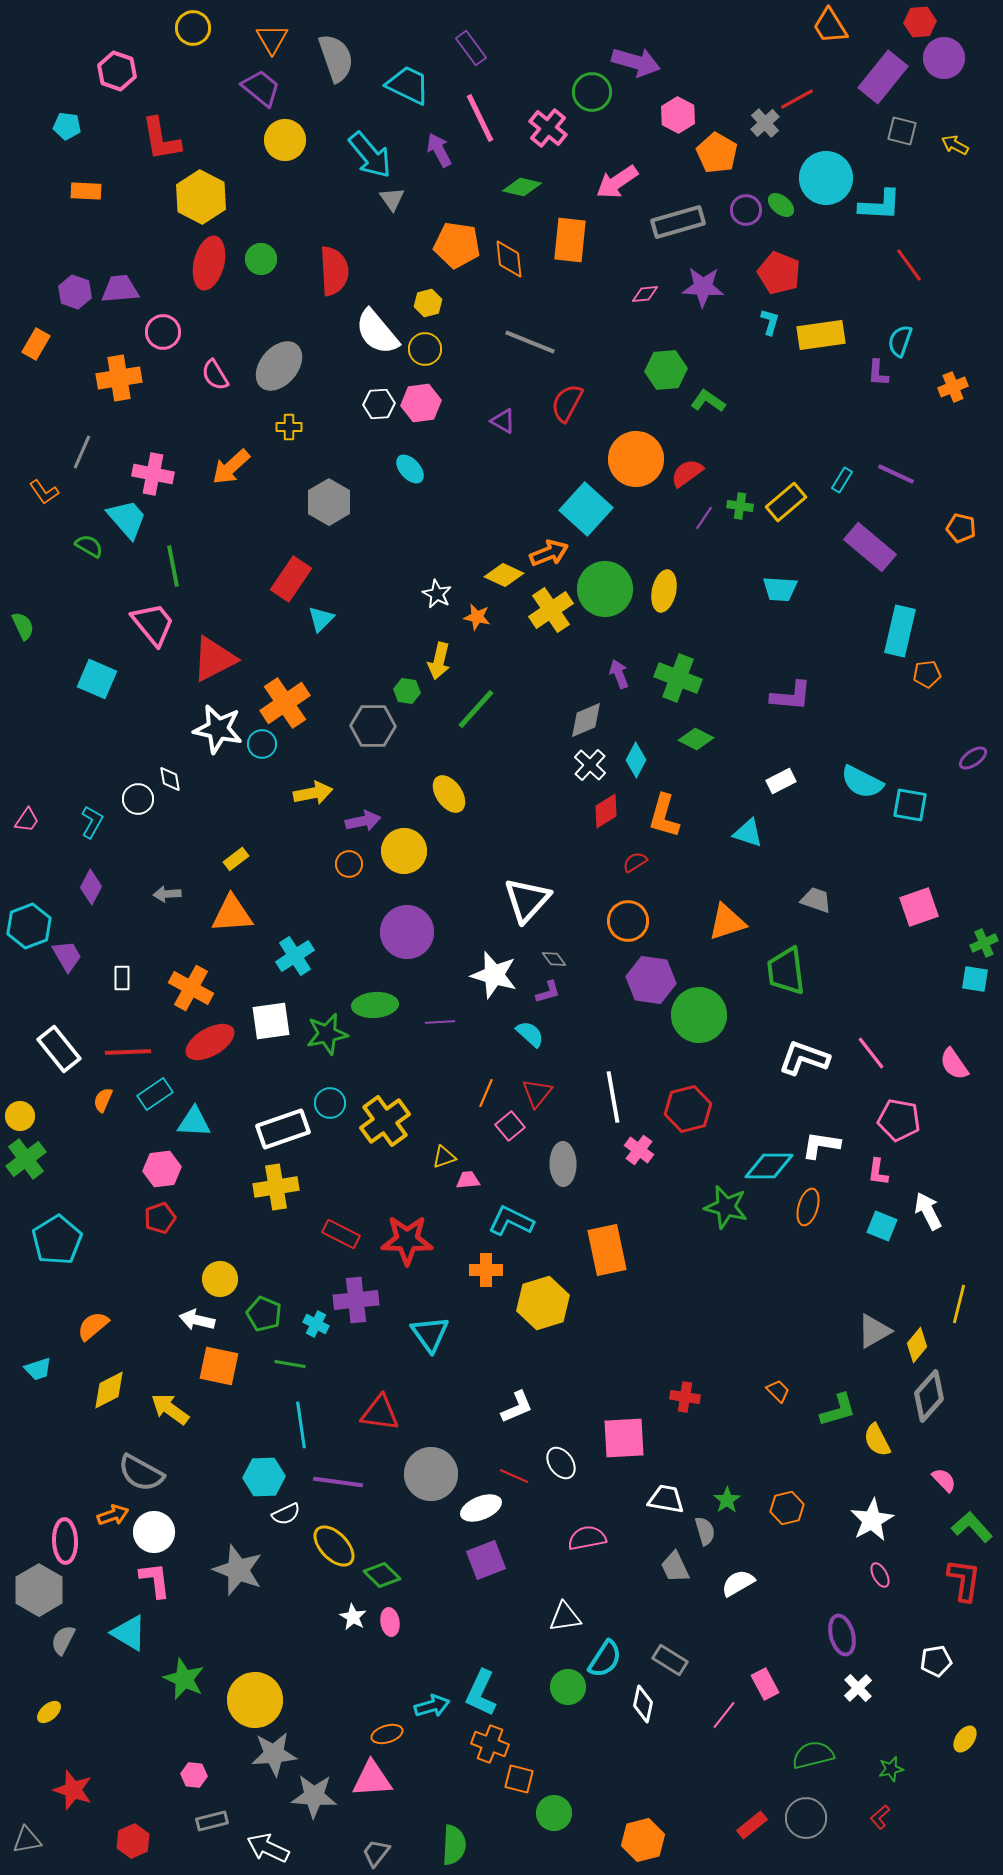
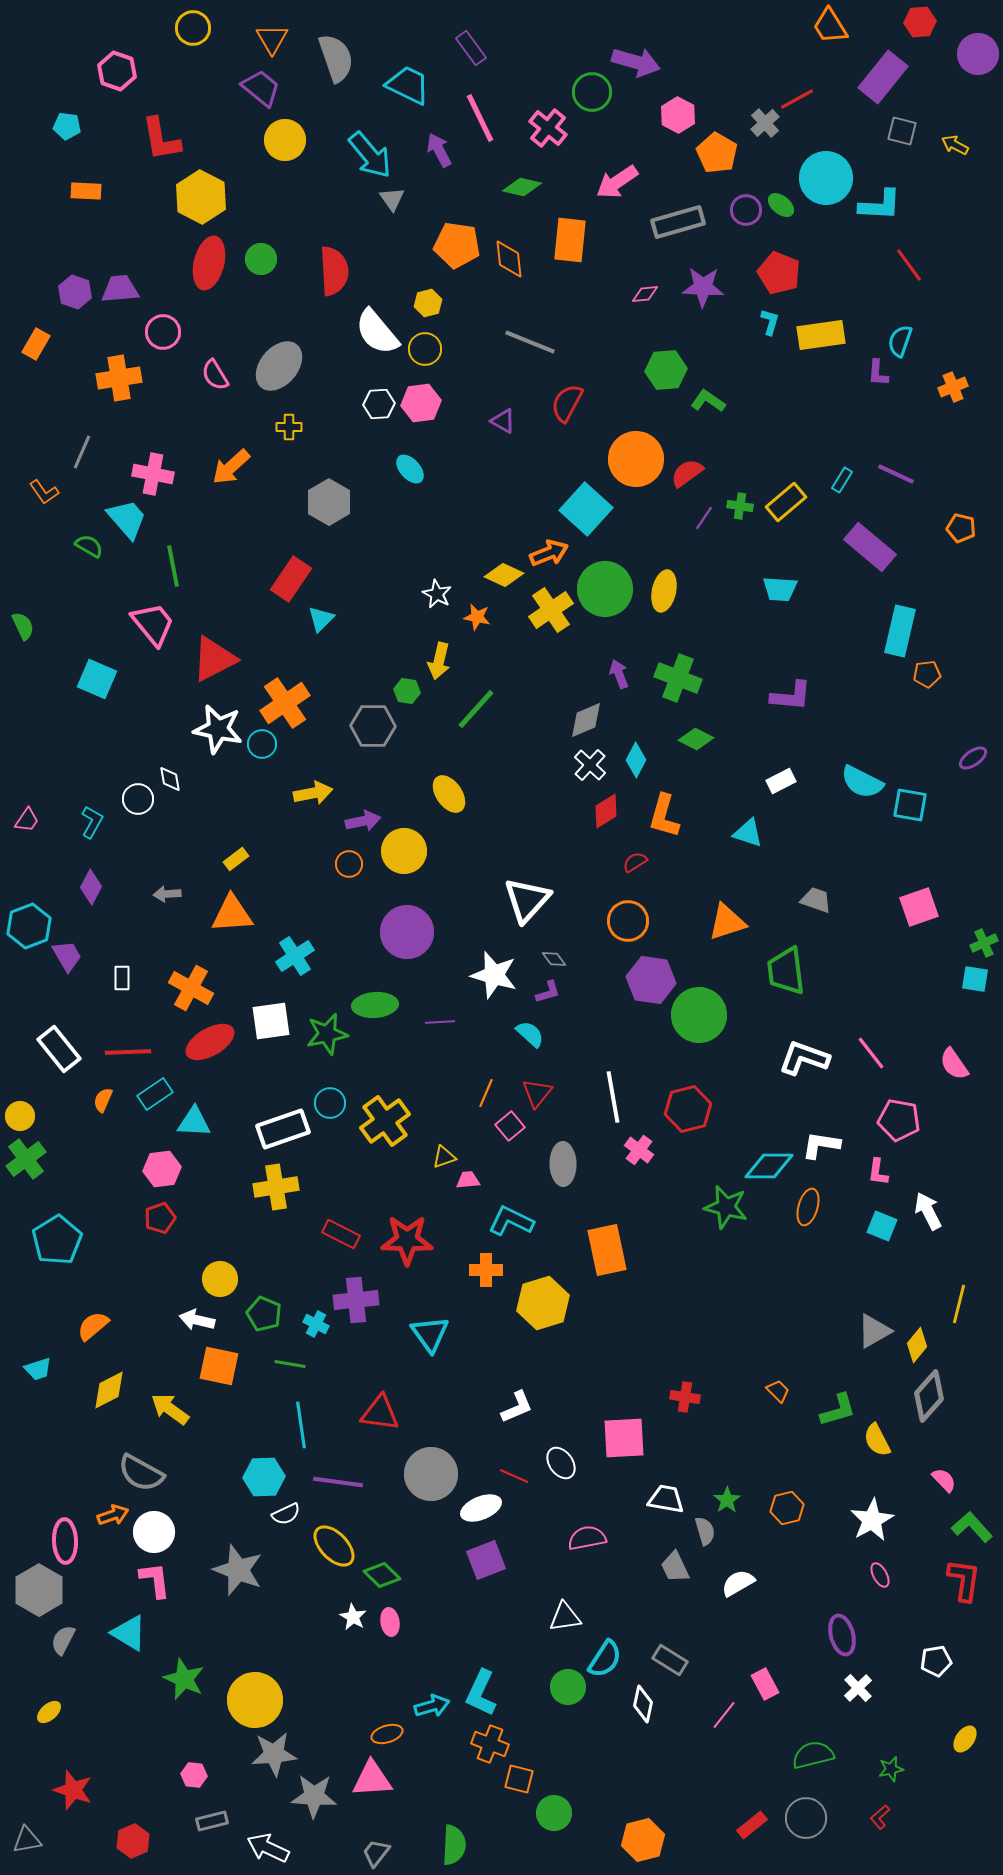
purple circle at (944, 58): moved 34 px right, 4 px up
